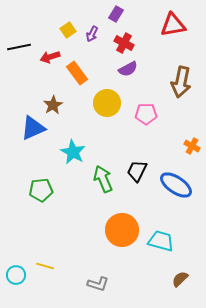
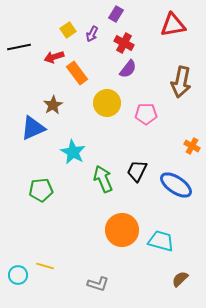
red arrow: moved 4 px right
purple semicircle: rotated 24 degrees counterclockwise
cyan circle: moved 2 px right
